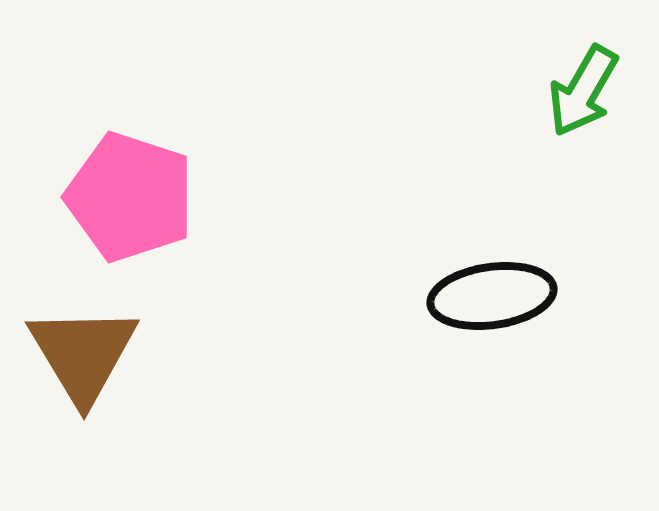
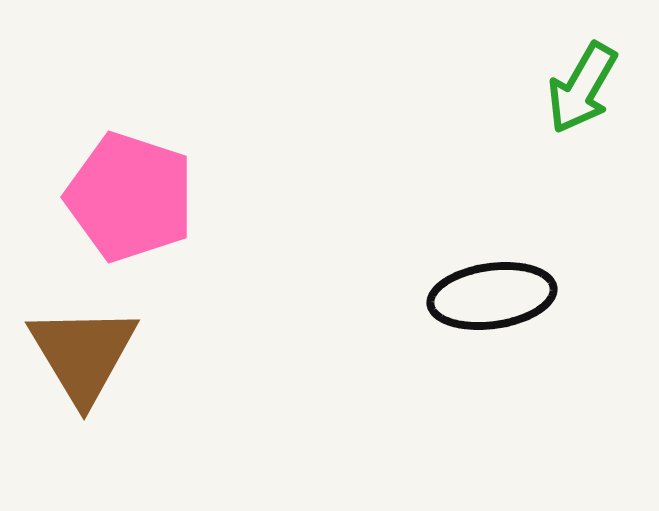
green arrow: moved 1 px left, 3 px up
